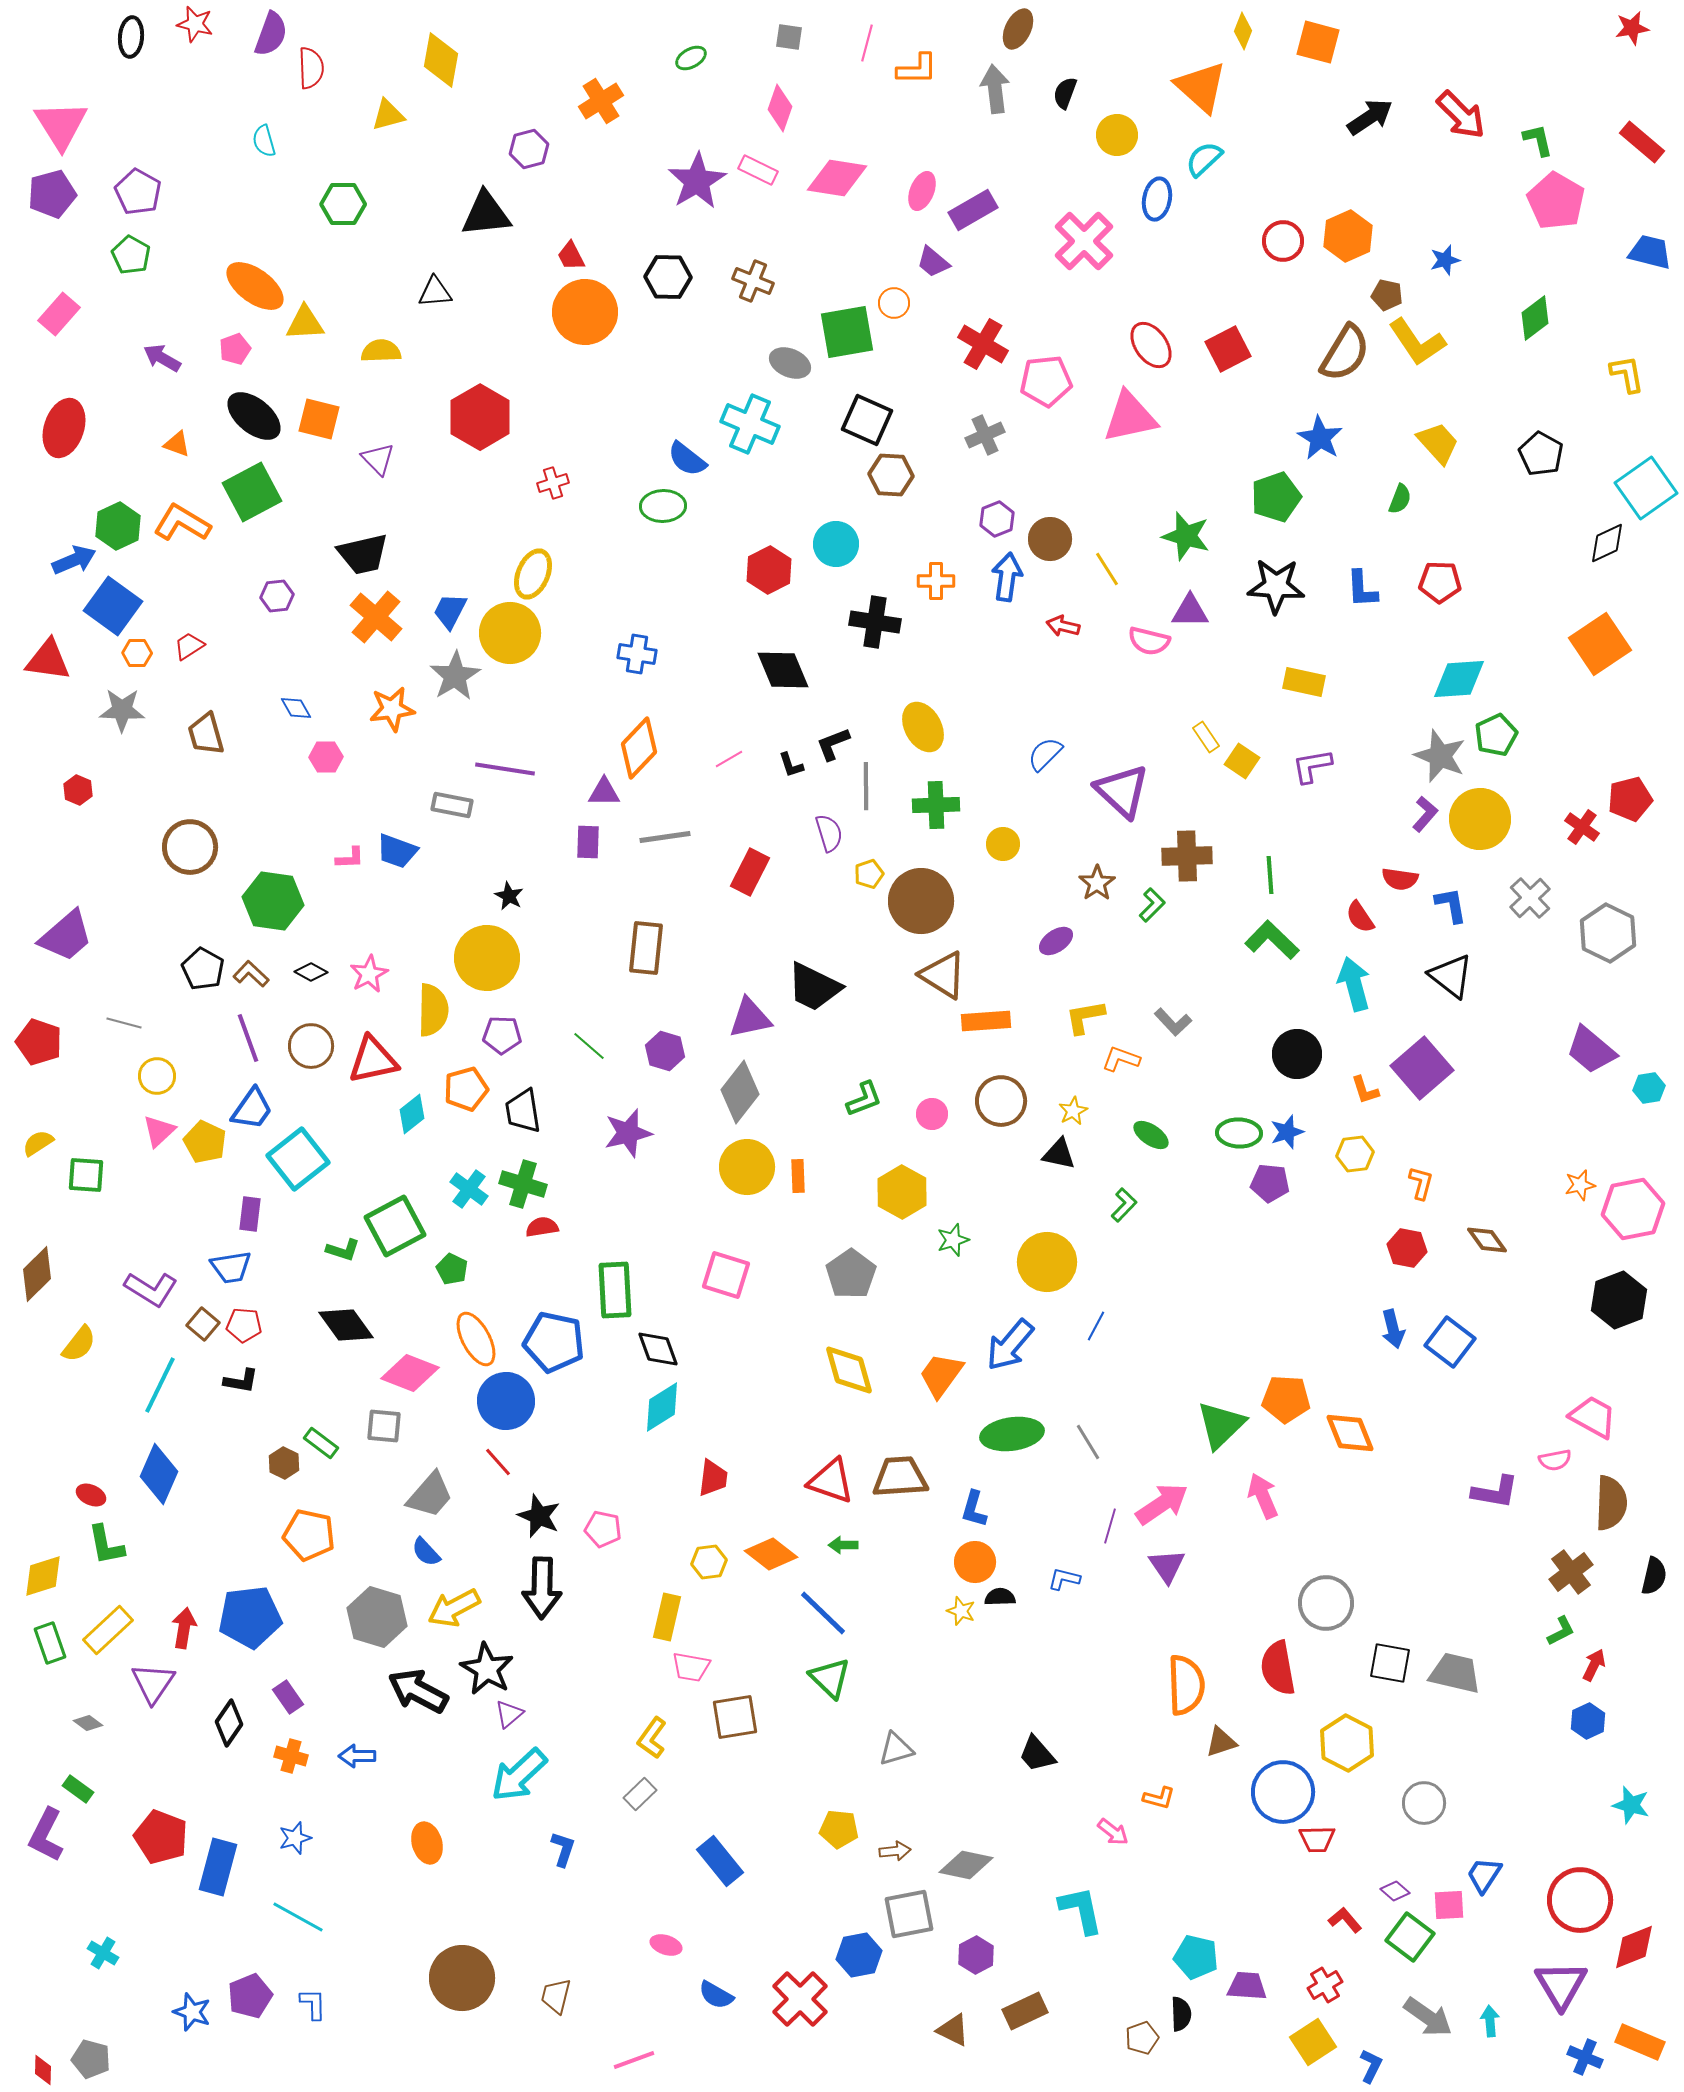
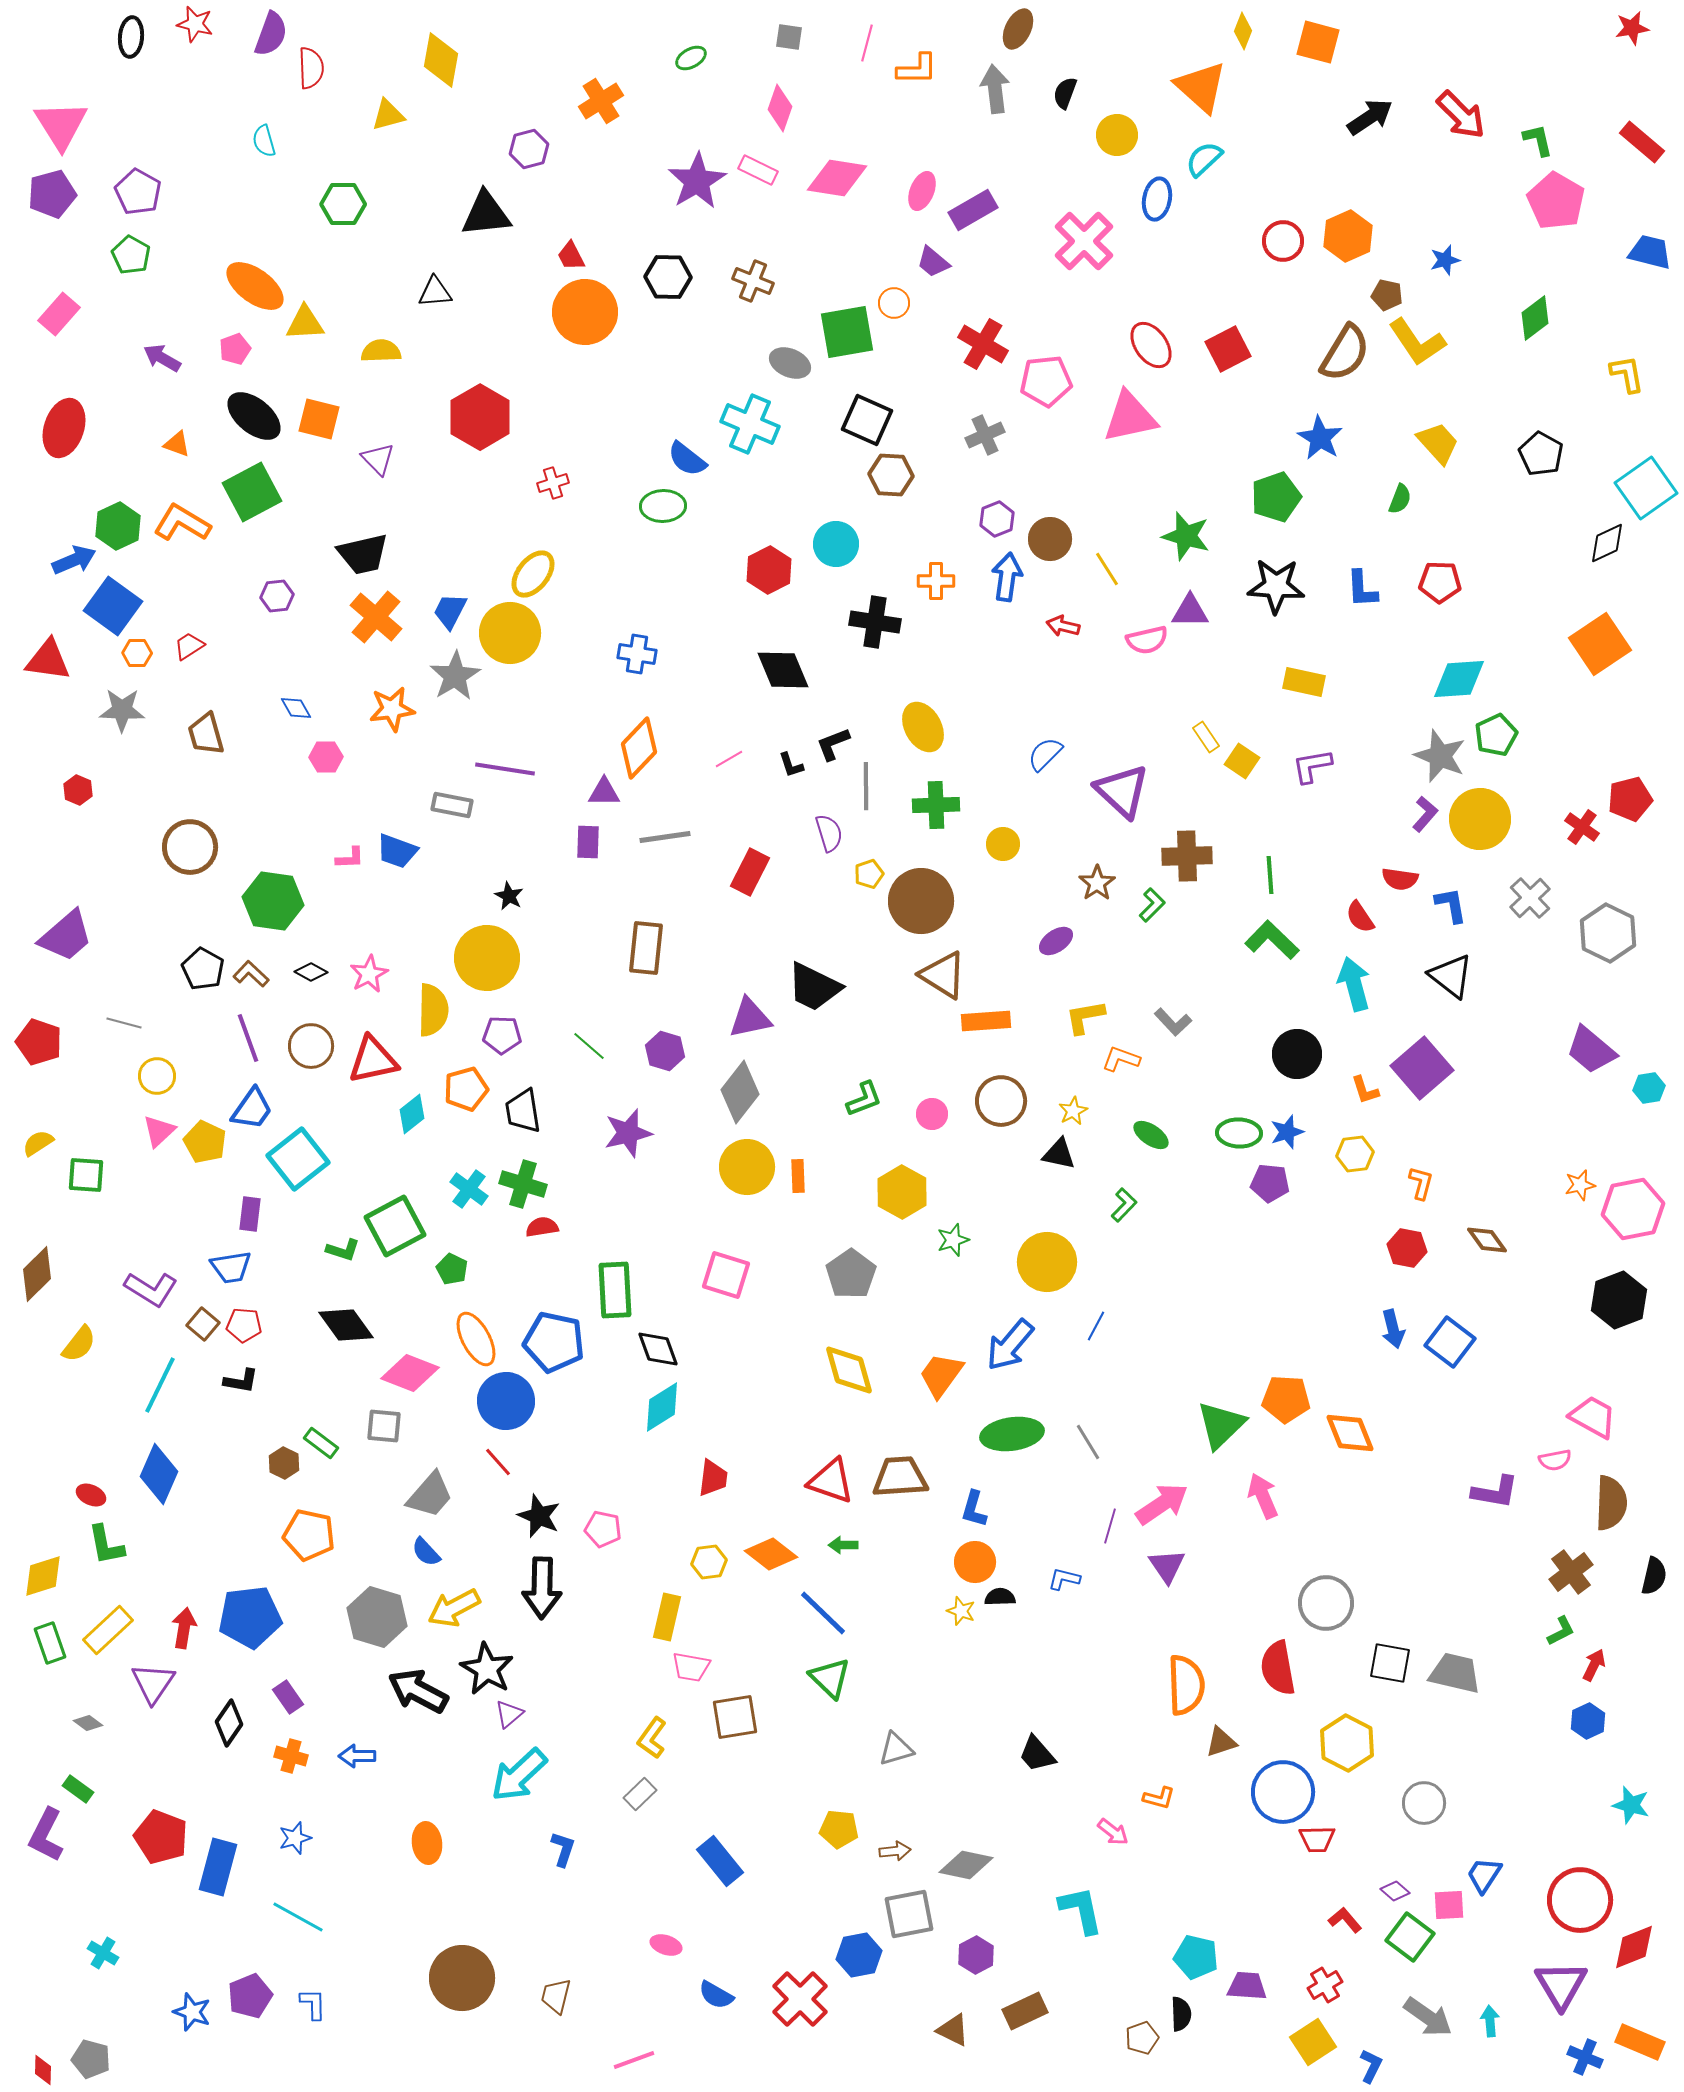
yellow ellipse at (533, 574): rotated 15 degrees clockwise
pink semicircle at (1149, 641): moved 2 px left, 1 px up; rotated 27 degrees counterclockwise
orange ellipse at (427, 1843): rotated 9 degrees clockwise
